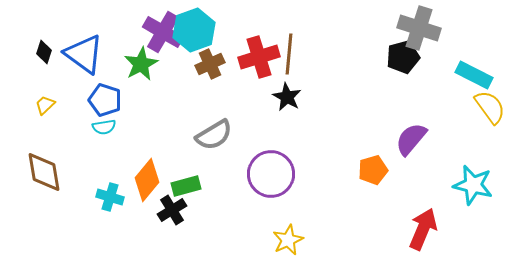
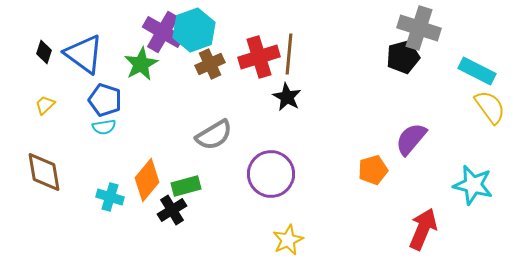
cyan rectangle: moved 3 px right, 4 px up
